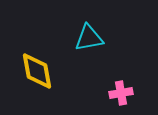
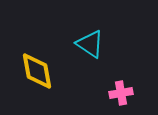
cyan triangle: moved 1 px right, 6 px down; rotated 44 degrees clockwise
